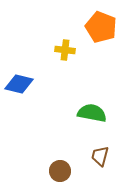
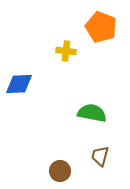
yellow cross: moved 1 px right, 1 px down
blue diamond: rotated 16 degrees counterclockwise
